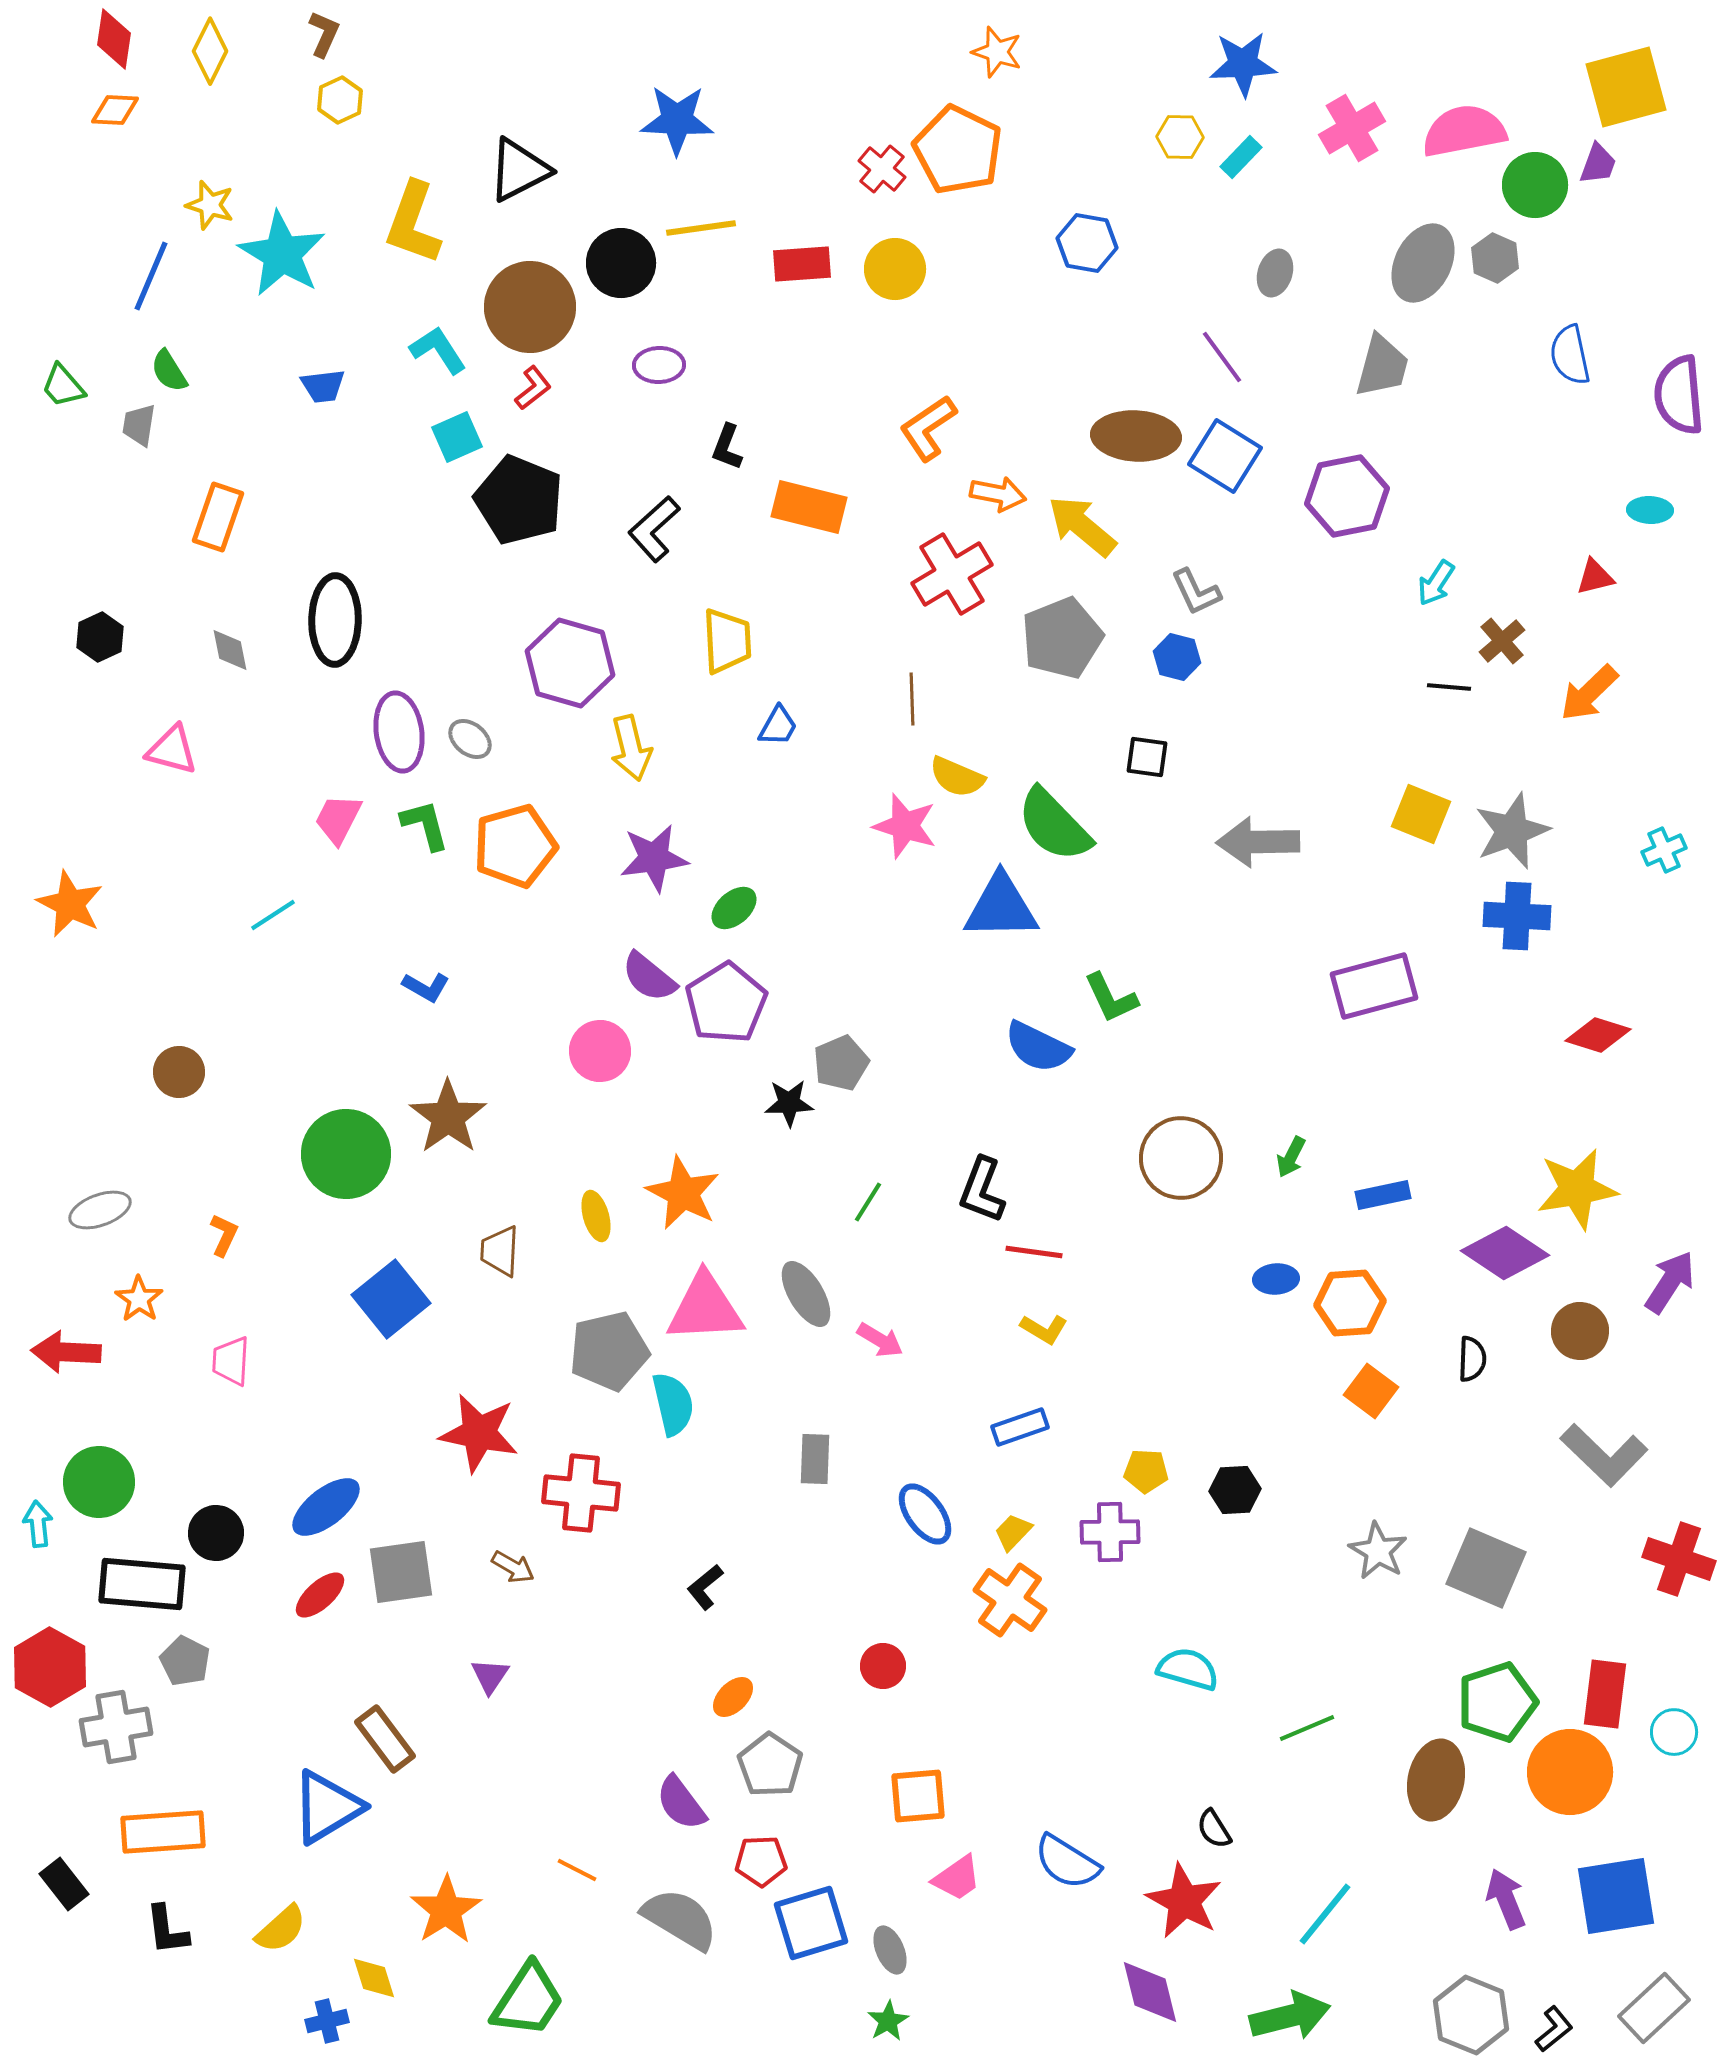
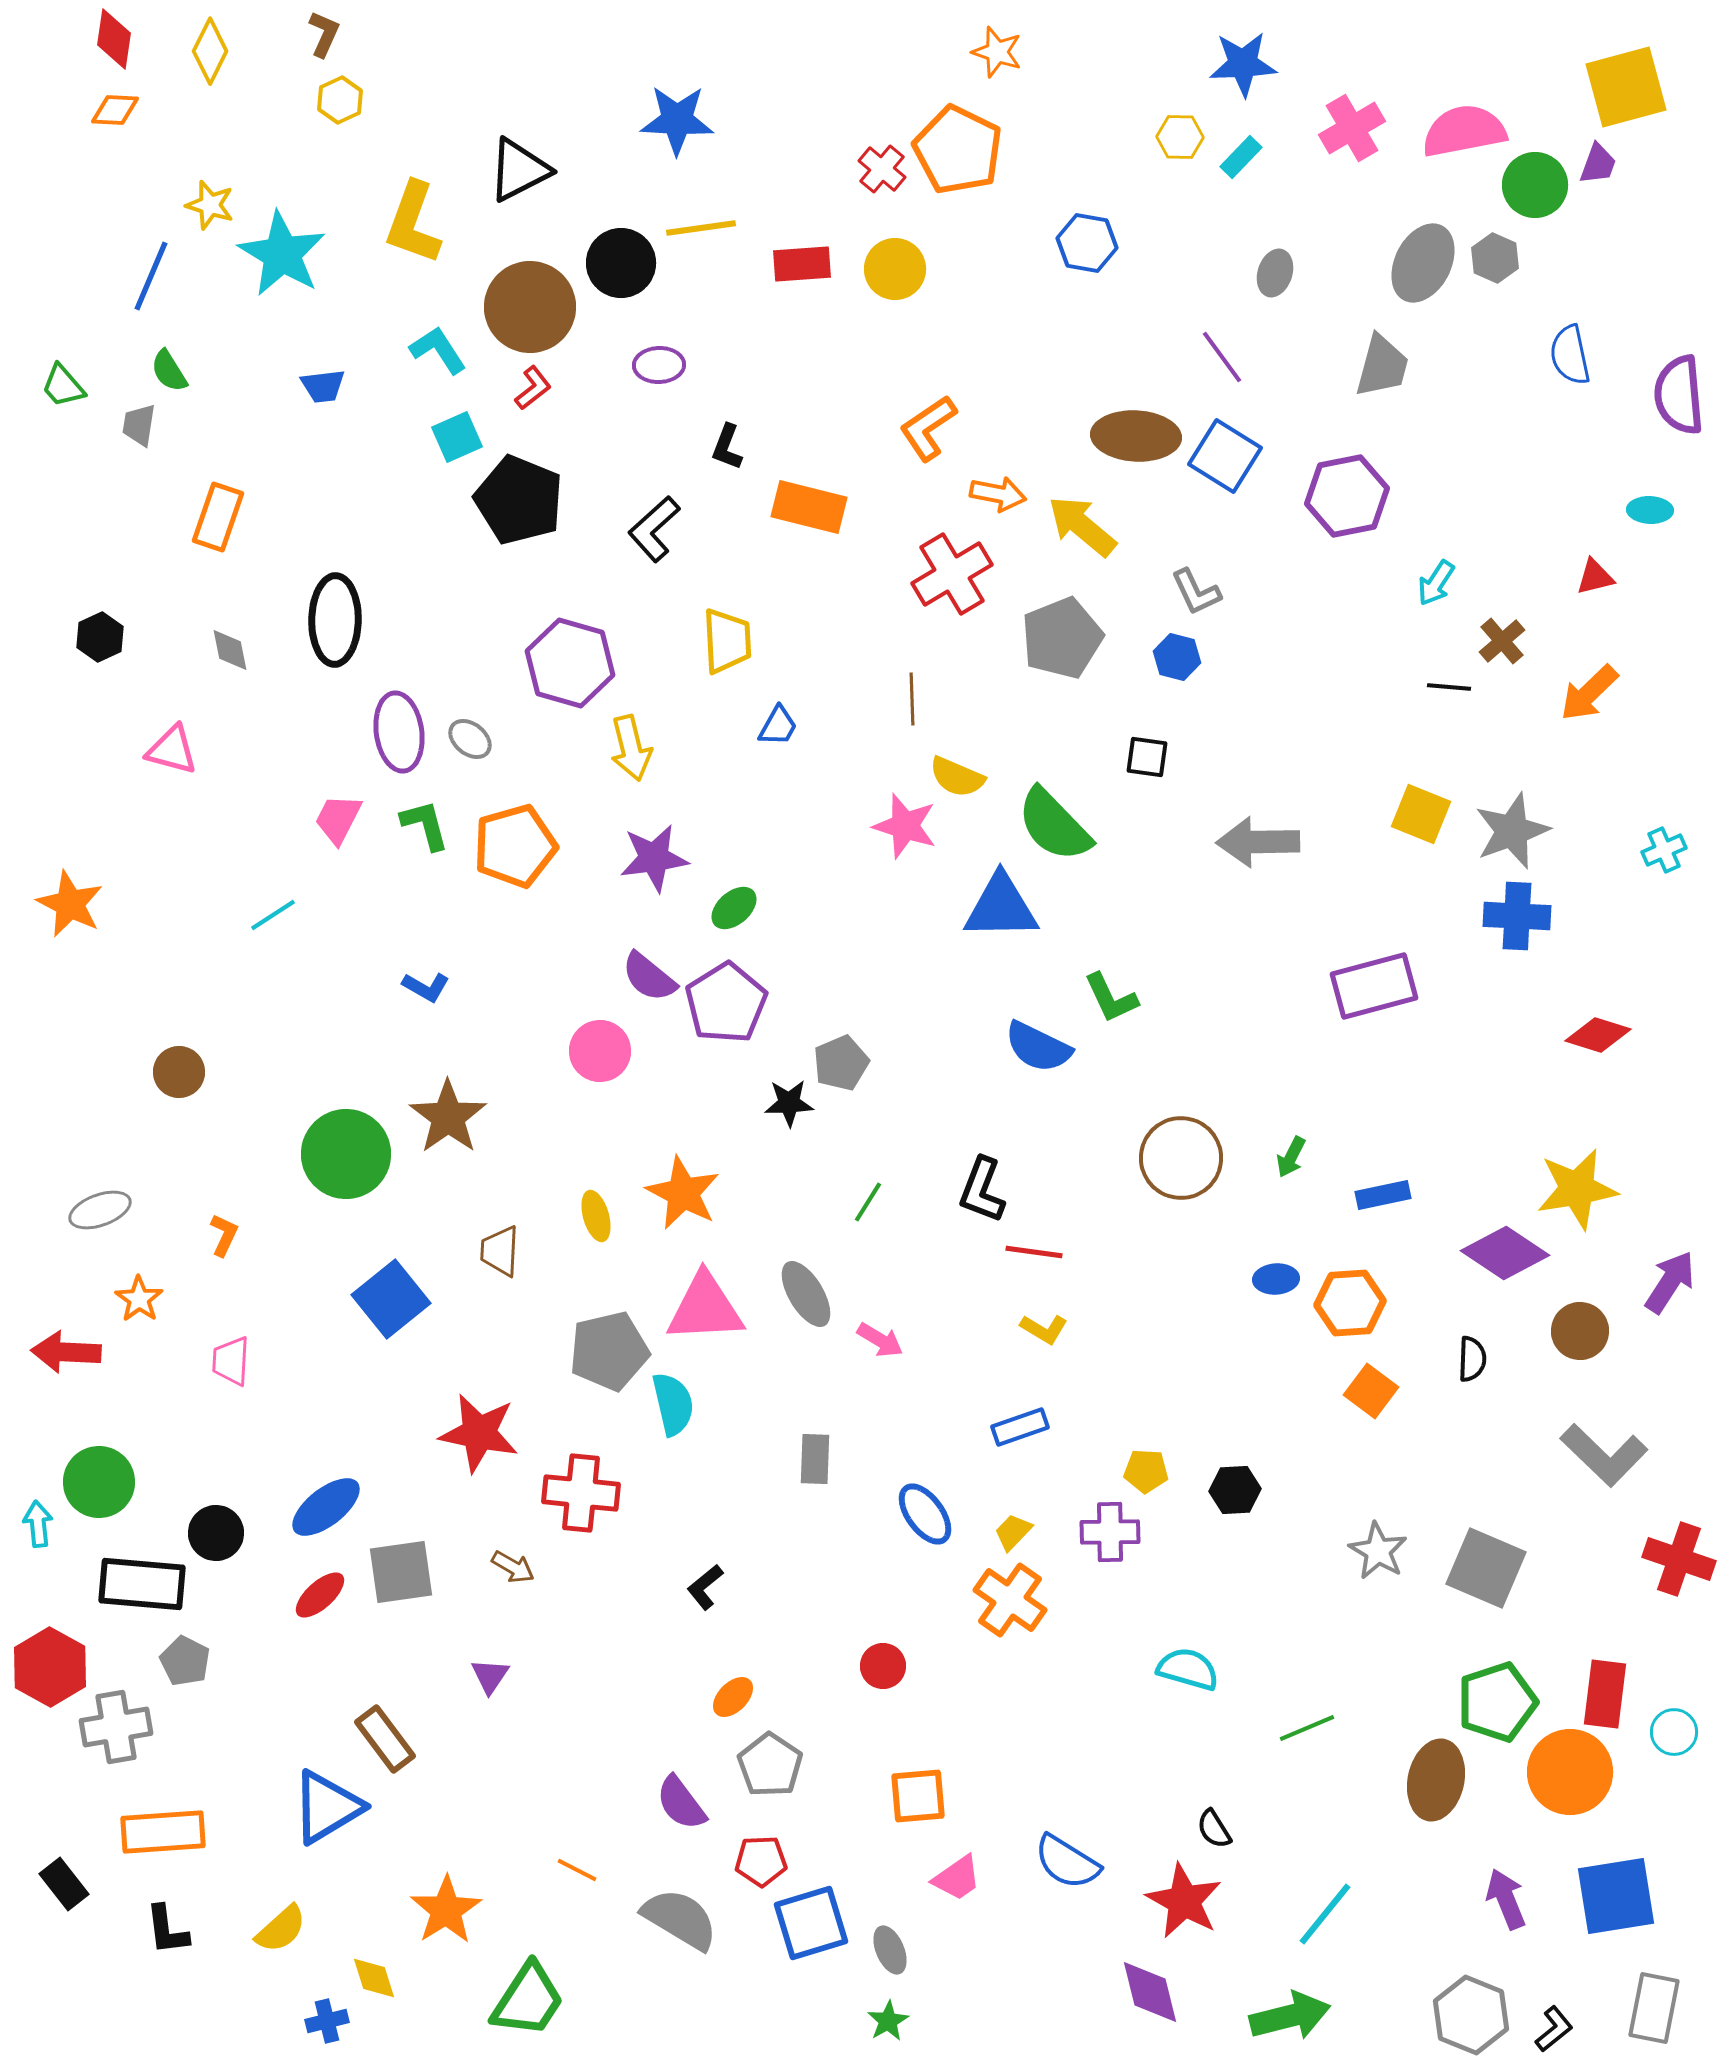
gray rectangle at (1654, 2008): rotated 36 degrees counterclockwise
